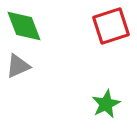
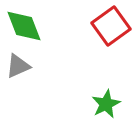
red square: rotated 18 degrees counterclockwise
